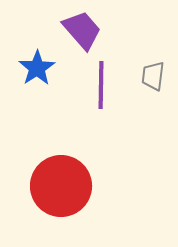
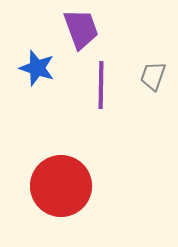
purple trapezoid: moved 1 px left, 1 px up; rotated 21 degrees clockwise
blue star: rotated 21 degrees counterclockwise
gray trapezoid: rotated 12 degrees clockwise
